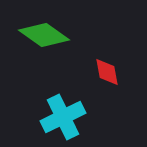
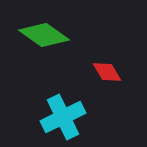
red diamond: rotated 20 degrees counterclockwise
